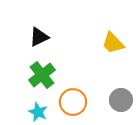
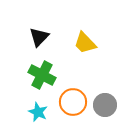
black triangle: rotated 20 degrees counterclockwise
yellow trapezoid: moved 28 px left
green cross: rotated 24 degrees counterclockwise
gray circle: moved 16 px left, 5 px down
